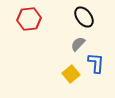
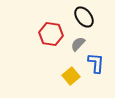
red hexagon: moved 22 px right, 15 px down; rotated 15 degrees clockwise
yellow square: moved 2 px down
